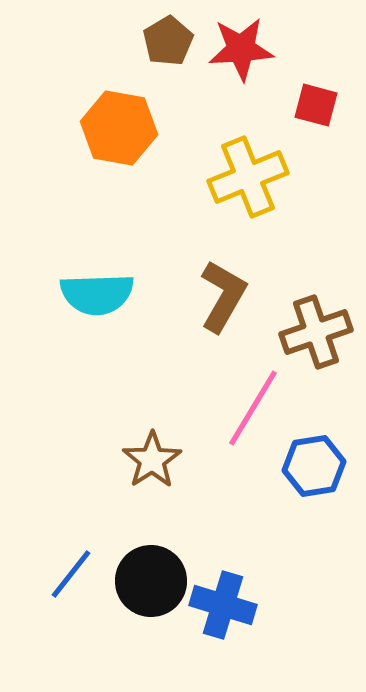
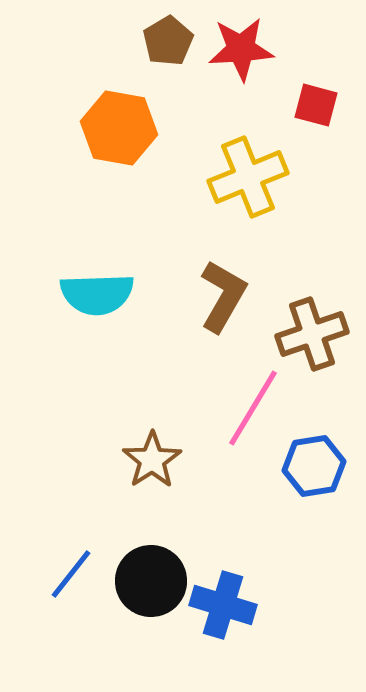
brown cross: moved 4 px left, 2 px down
